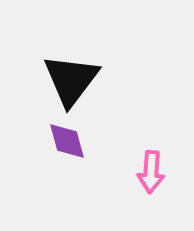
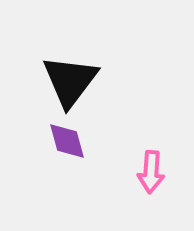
black triangle: moved 1 px left, 1 px down
